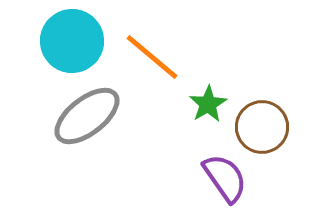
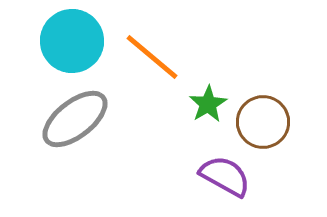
gray ellipse: moved 12 px left, 3 px down
brown circle: moved 1 px right, 5 px up
purple semicircle: moved 2 px up; rotated 26 degrees counterclockwise
